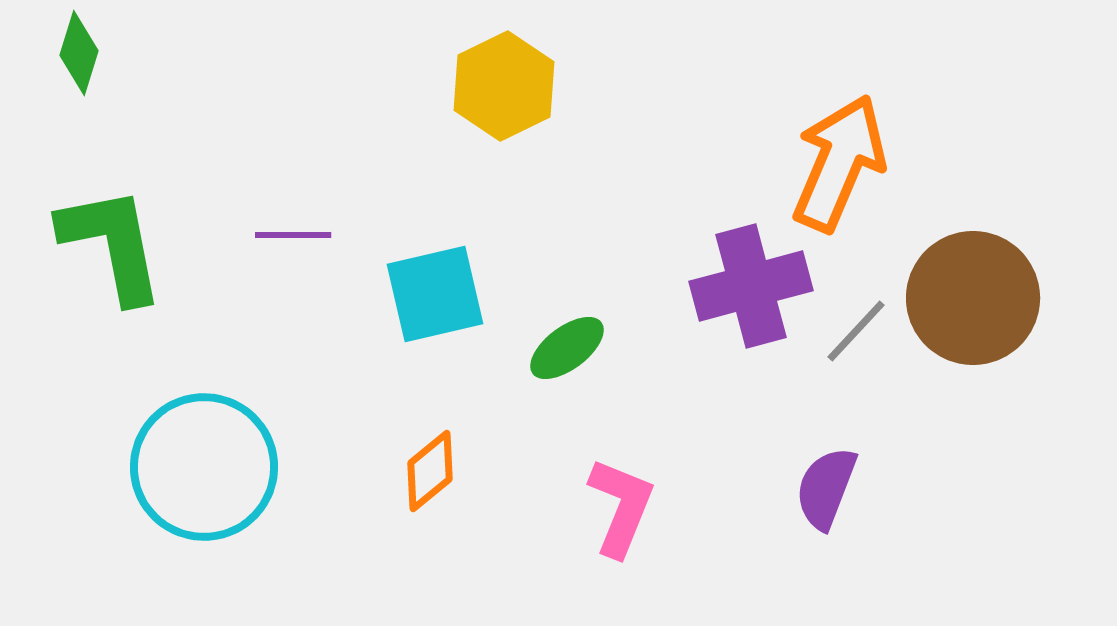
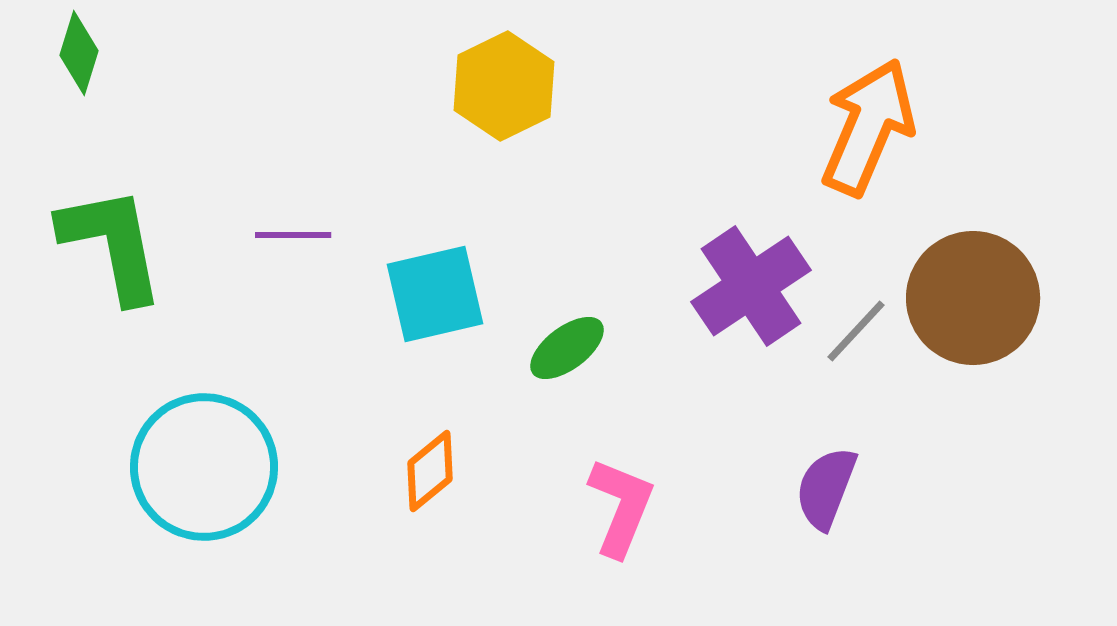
orange arrow: moved 29 px right, 36 px up
purple cross: rotated 19 degrees counterclockwise
